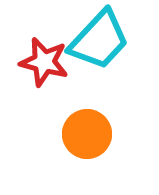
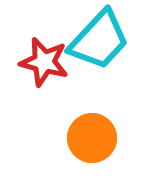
orange circle: moved 5 px right, 4 px down
